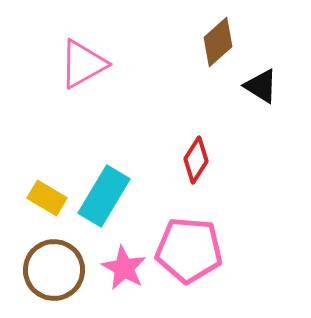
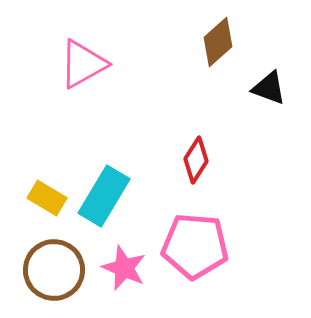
black triangle: moved 8 px right, 2 px down; rotated 12 degrees counterclockwise
pink pentagon: moved 6 px right, 4 px up
pink star: rotated 6 degrees counterclockwise
